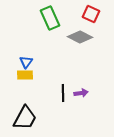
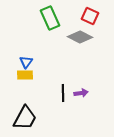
red square: moved 1 px left, 2 px down
